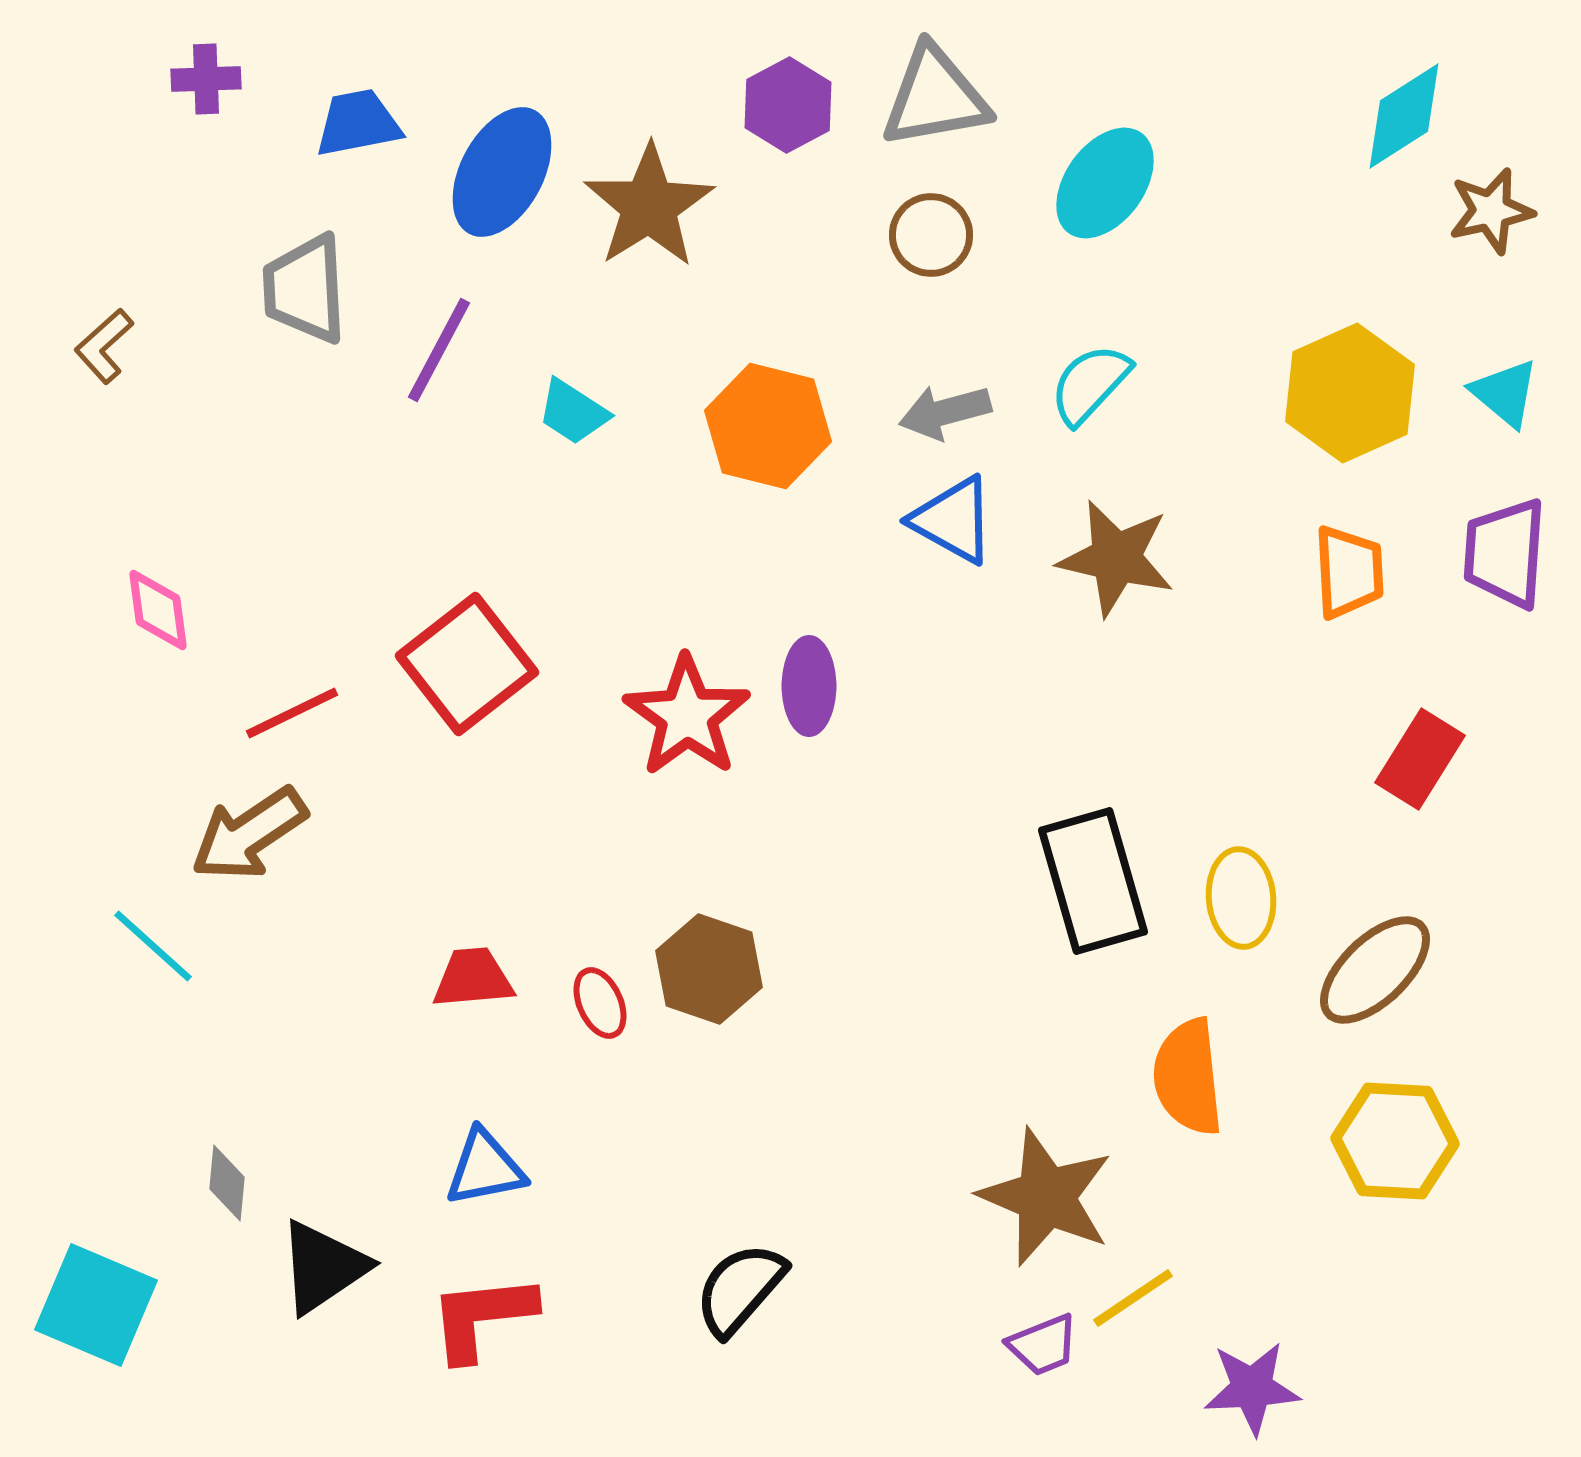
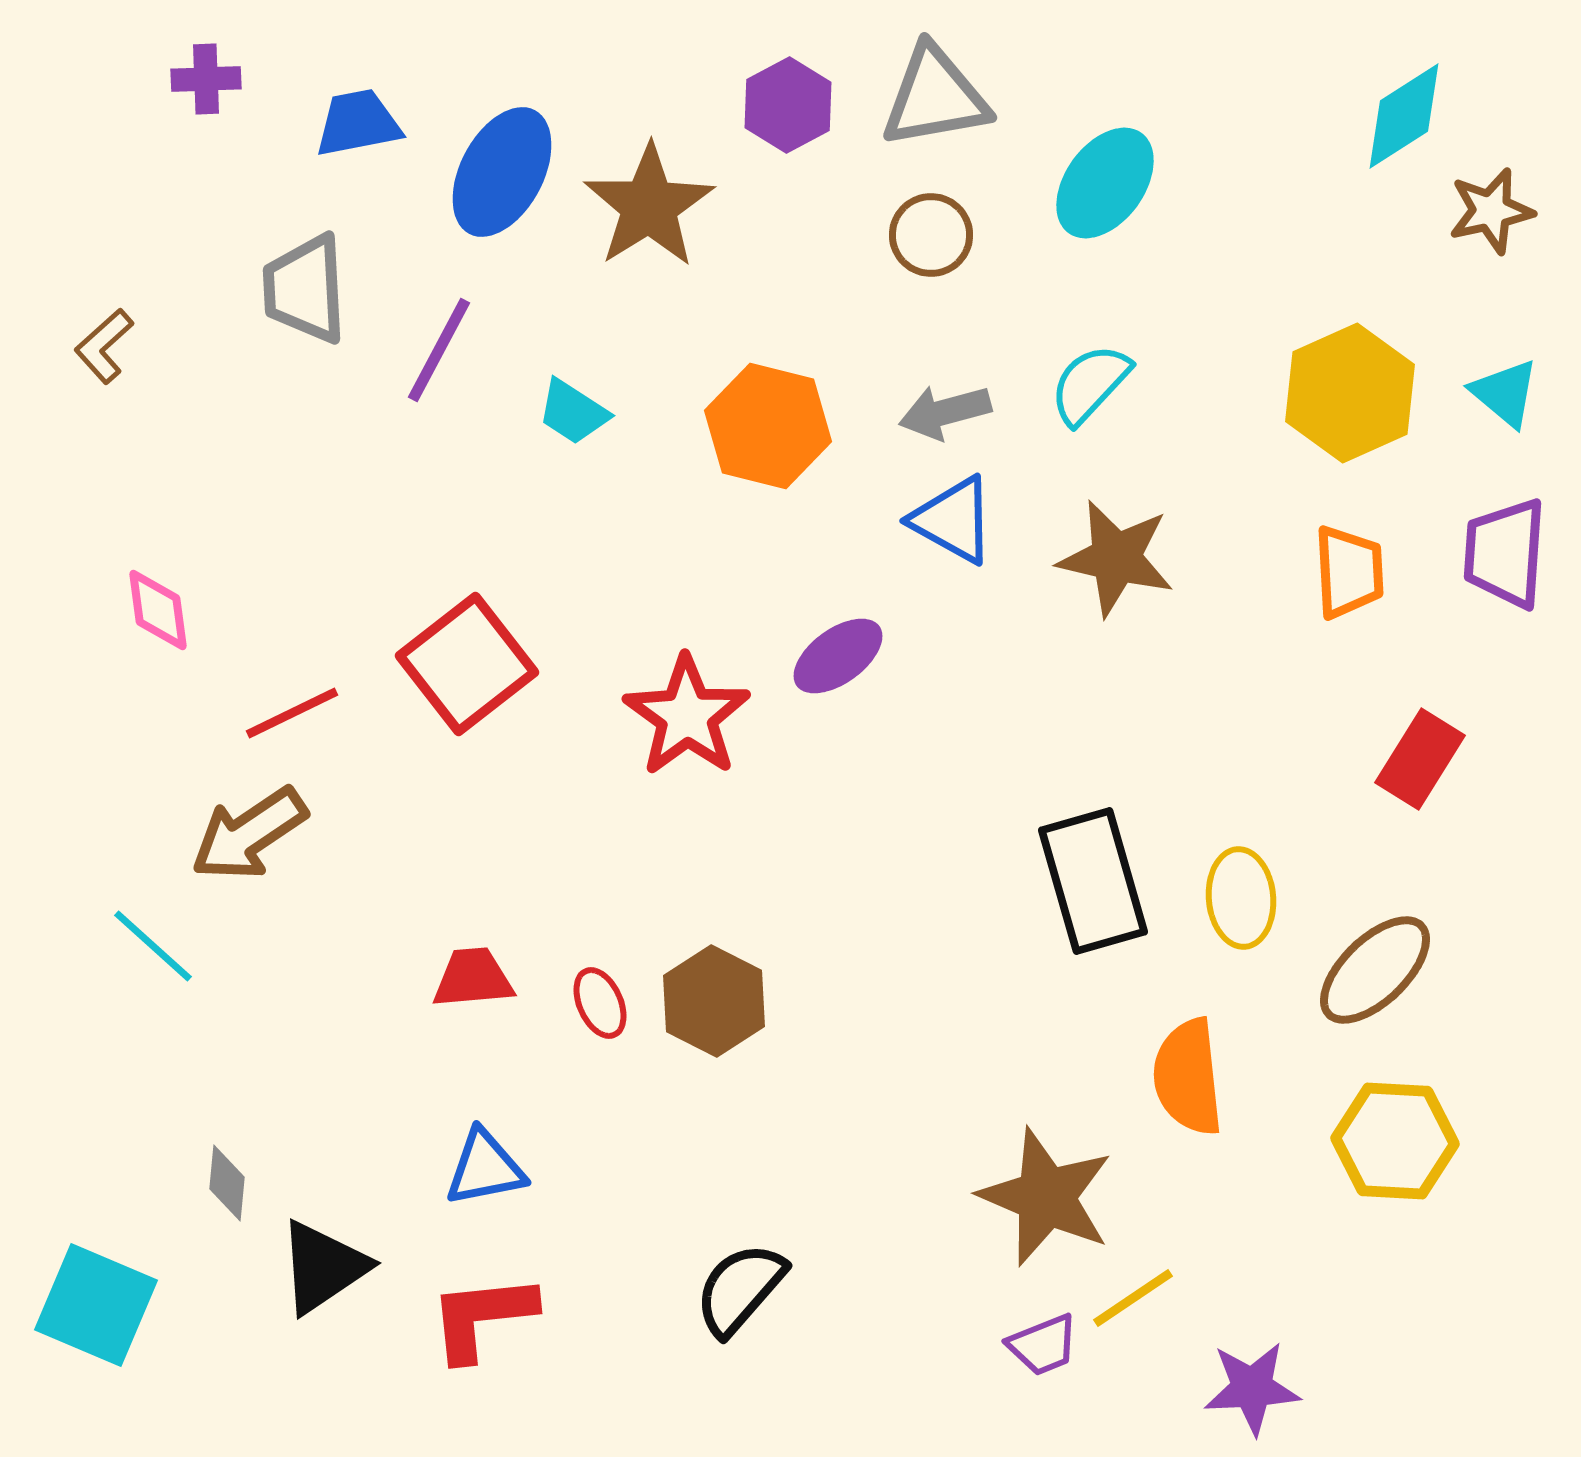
purple ellipse at (809, 686): moved 29 px right, 30 px up; rotated 54 degrees clockwise
brown hexagon at (709, 969): moved 5 px right, 32 px down; rotated 8 degrees clockwise
